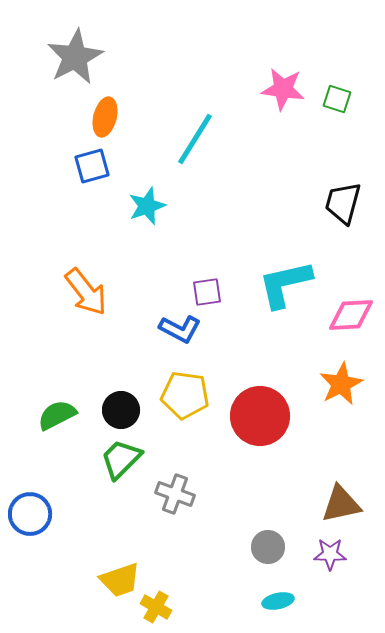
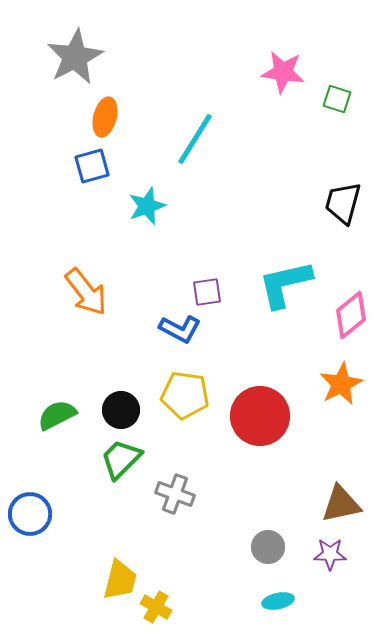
pink star: moved 17 px up
pink diamond: rotated 36 degrees counterclockwise
yellow trapezoid: rotated 57 degrees counterclockwise
